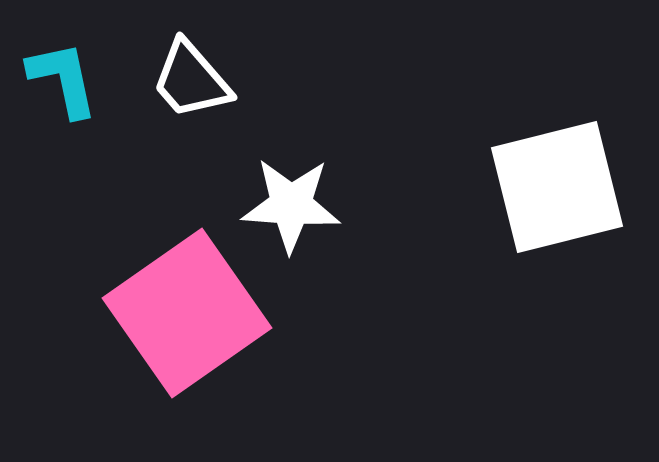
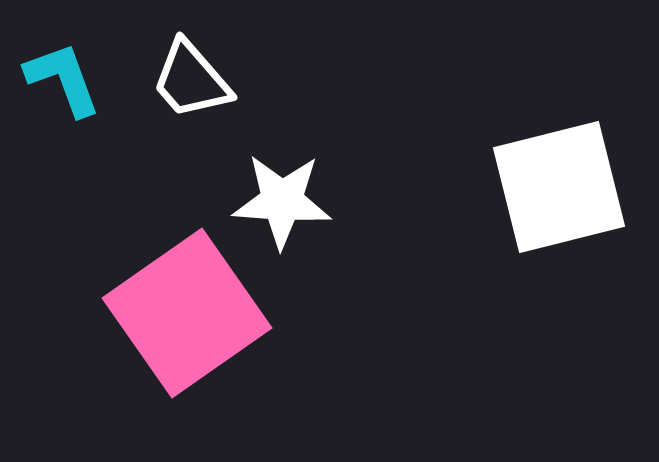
cyan L-shape: rotated 8 degrees counterclockwise
white square: moved 2 px right
white star: moved 9 px left, 4 px up
